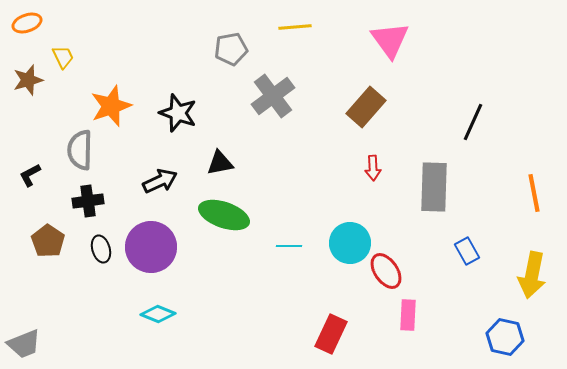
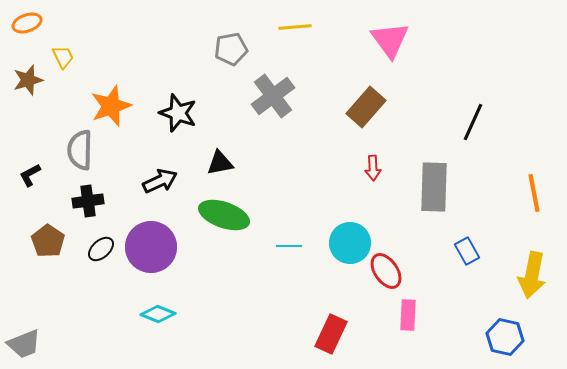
black ellipse: rotated 64 degrees clockwise
